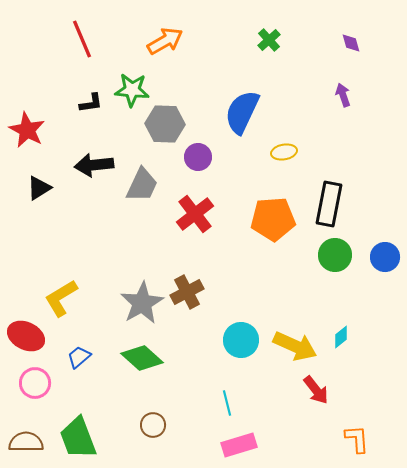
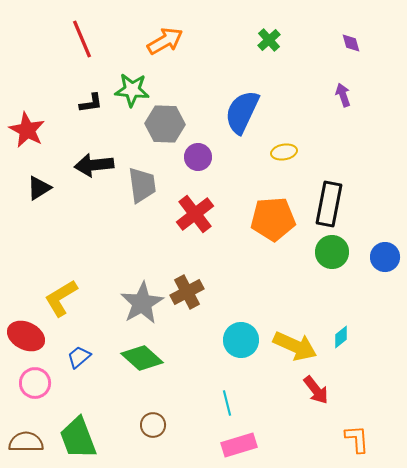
gray trapezoid: rotated 33 degrees counterclockwise
green circle: moved 3 px left, 3 px up
